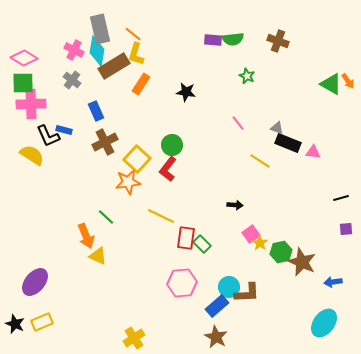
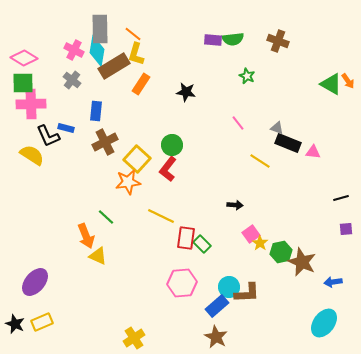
gray rectangle at (100, 29): rotated 12 degrees clockwise
blue rectangle at (96, 111): rotated 30 degrees clockwise
blue rectangle at (64, 130): moved 2 px right, 2 px up
